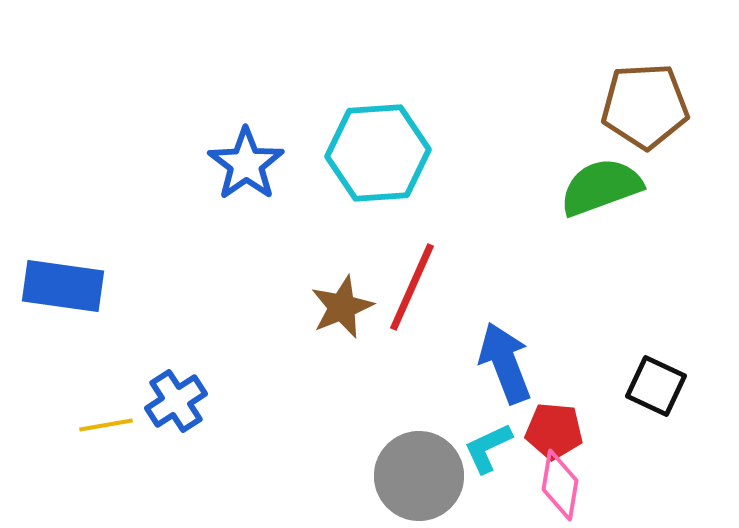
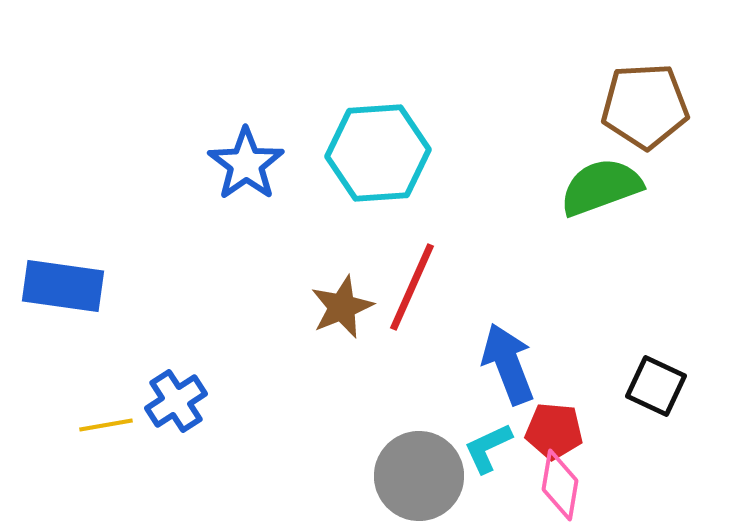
blue arrow: moved 3 px right, 1 px down
